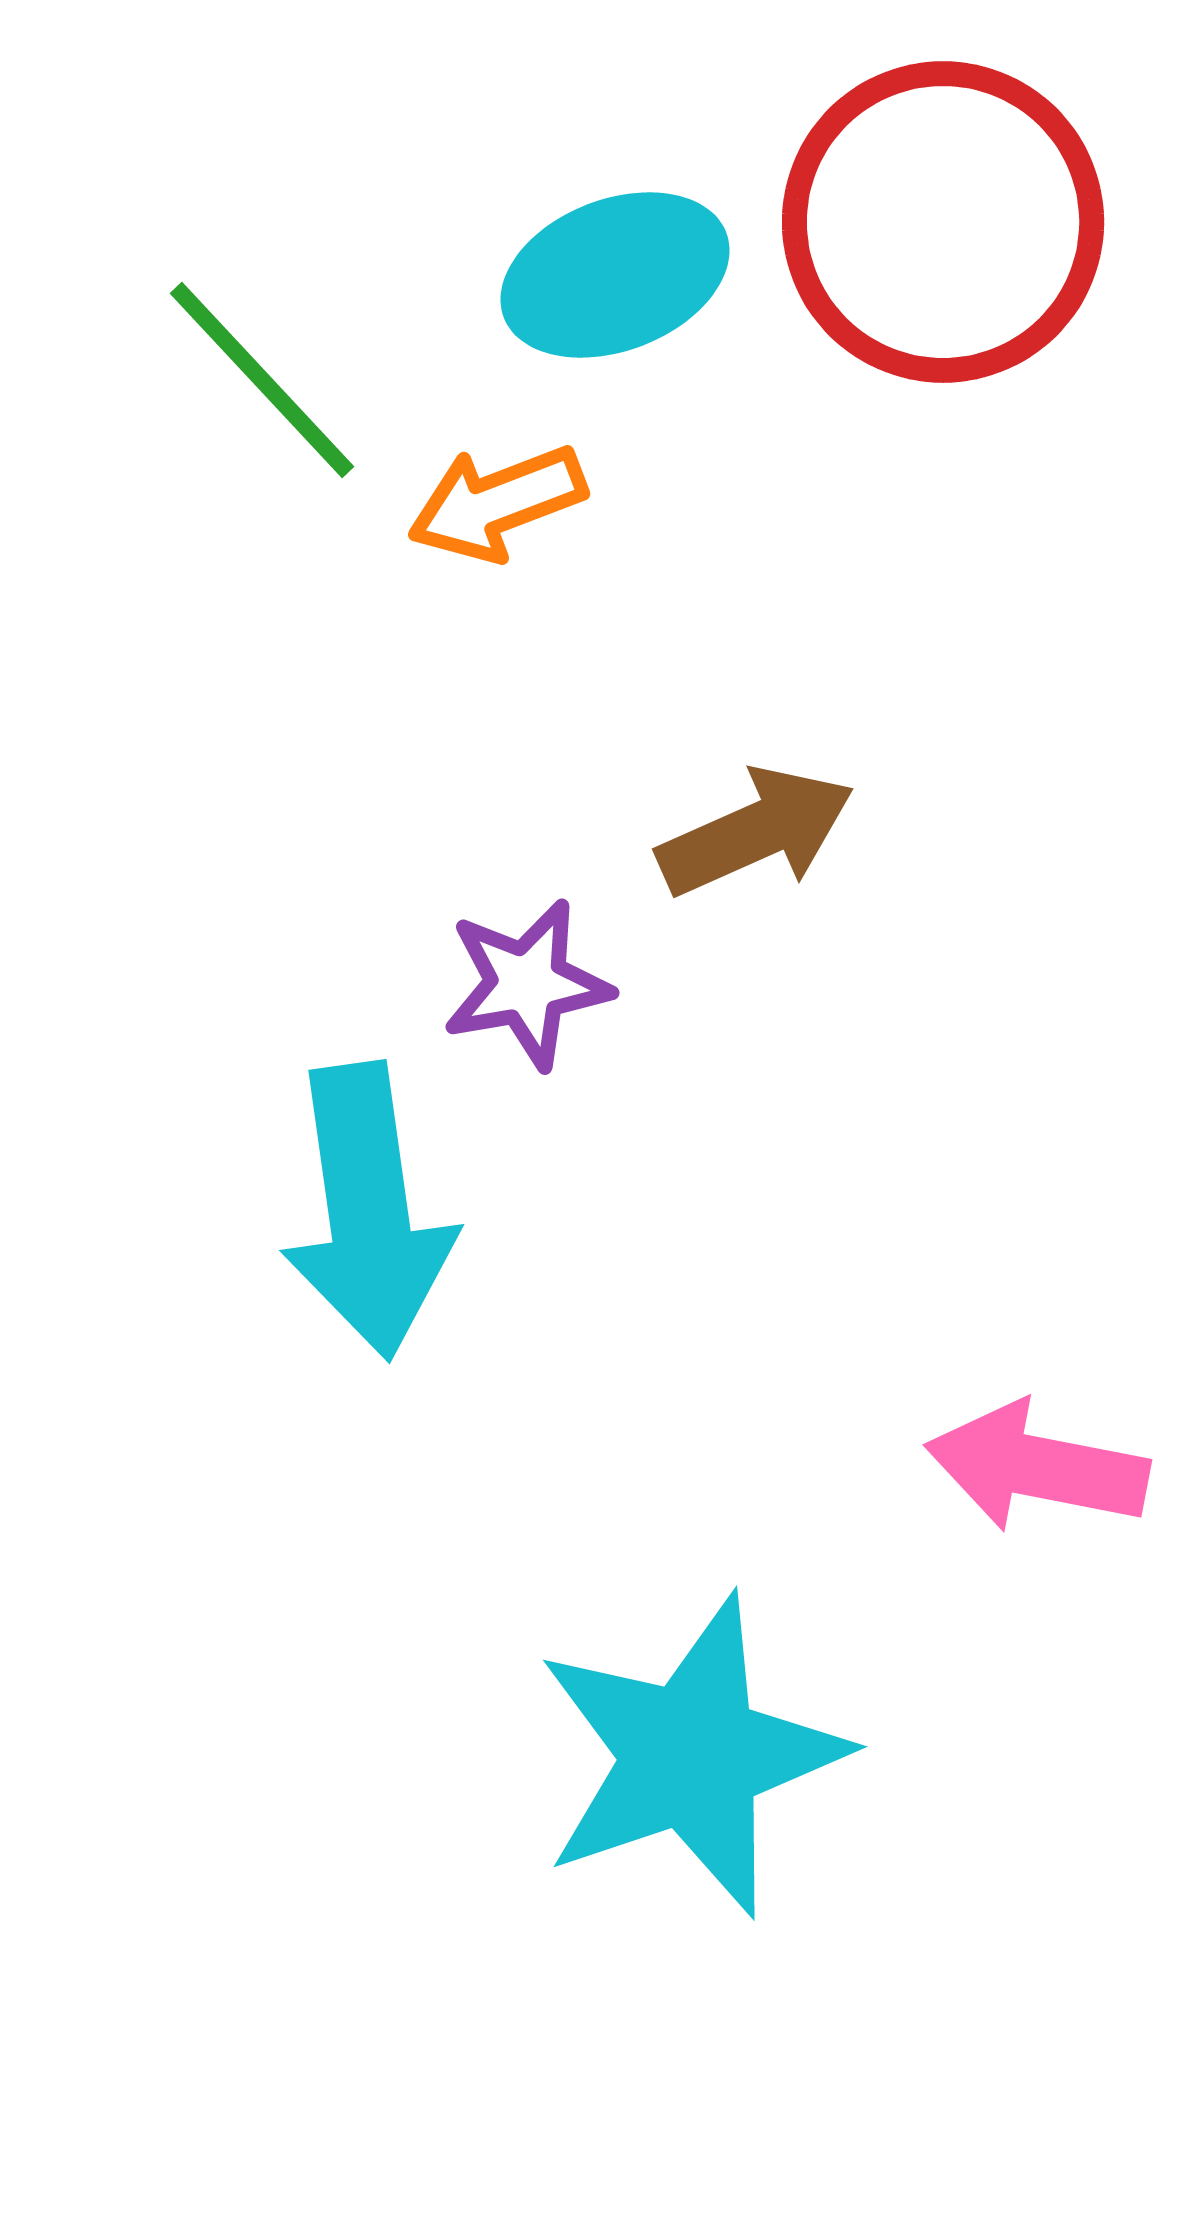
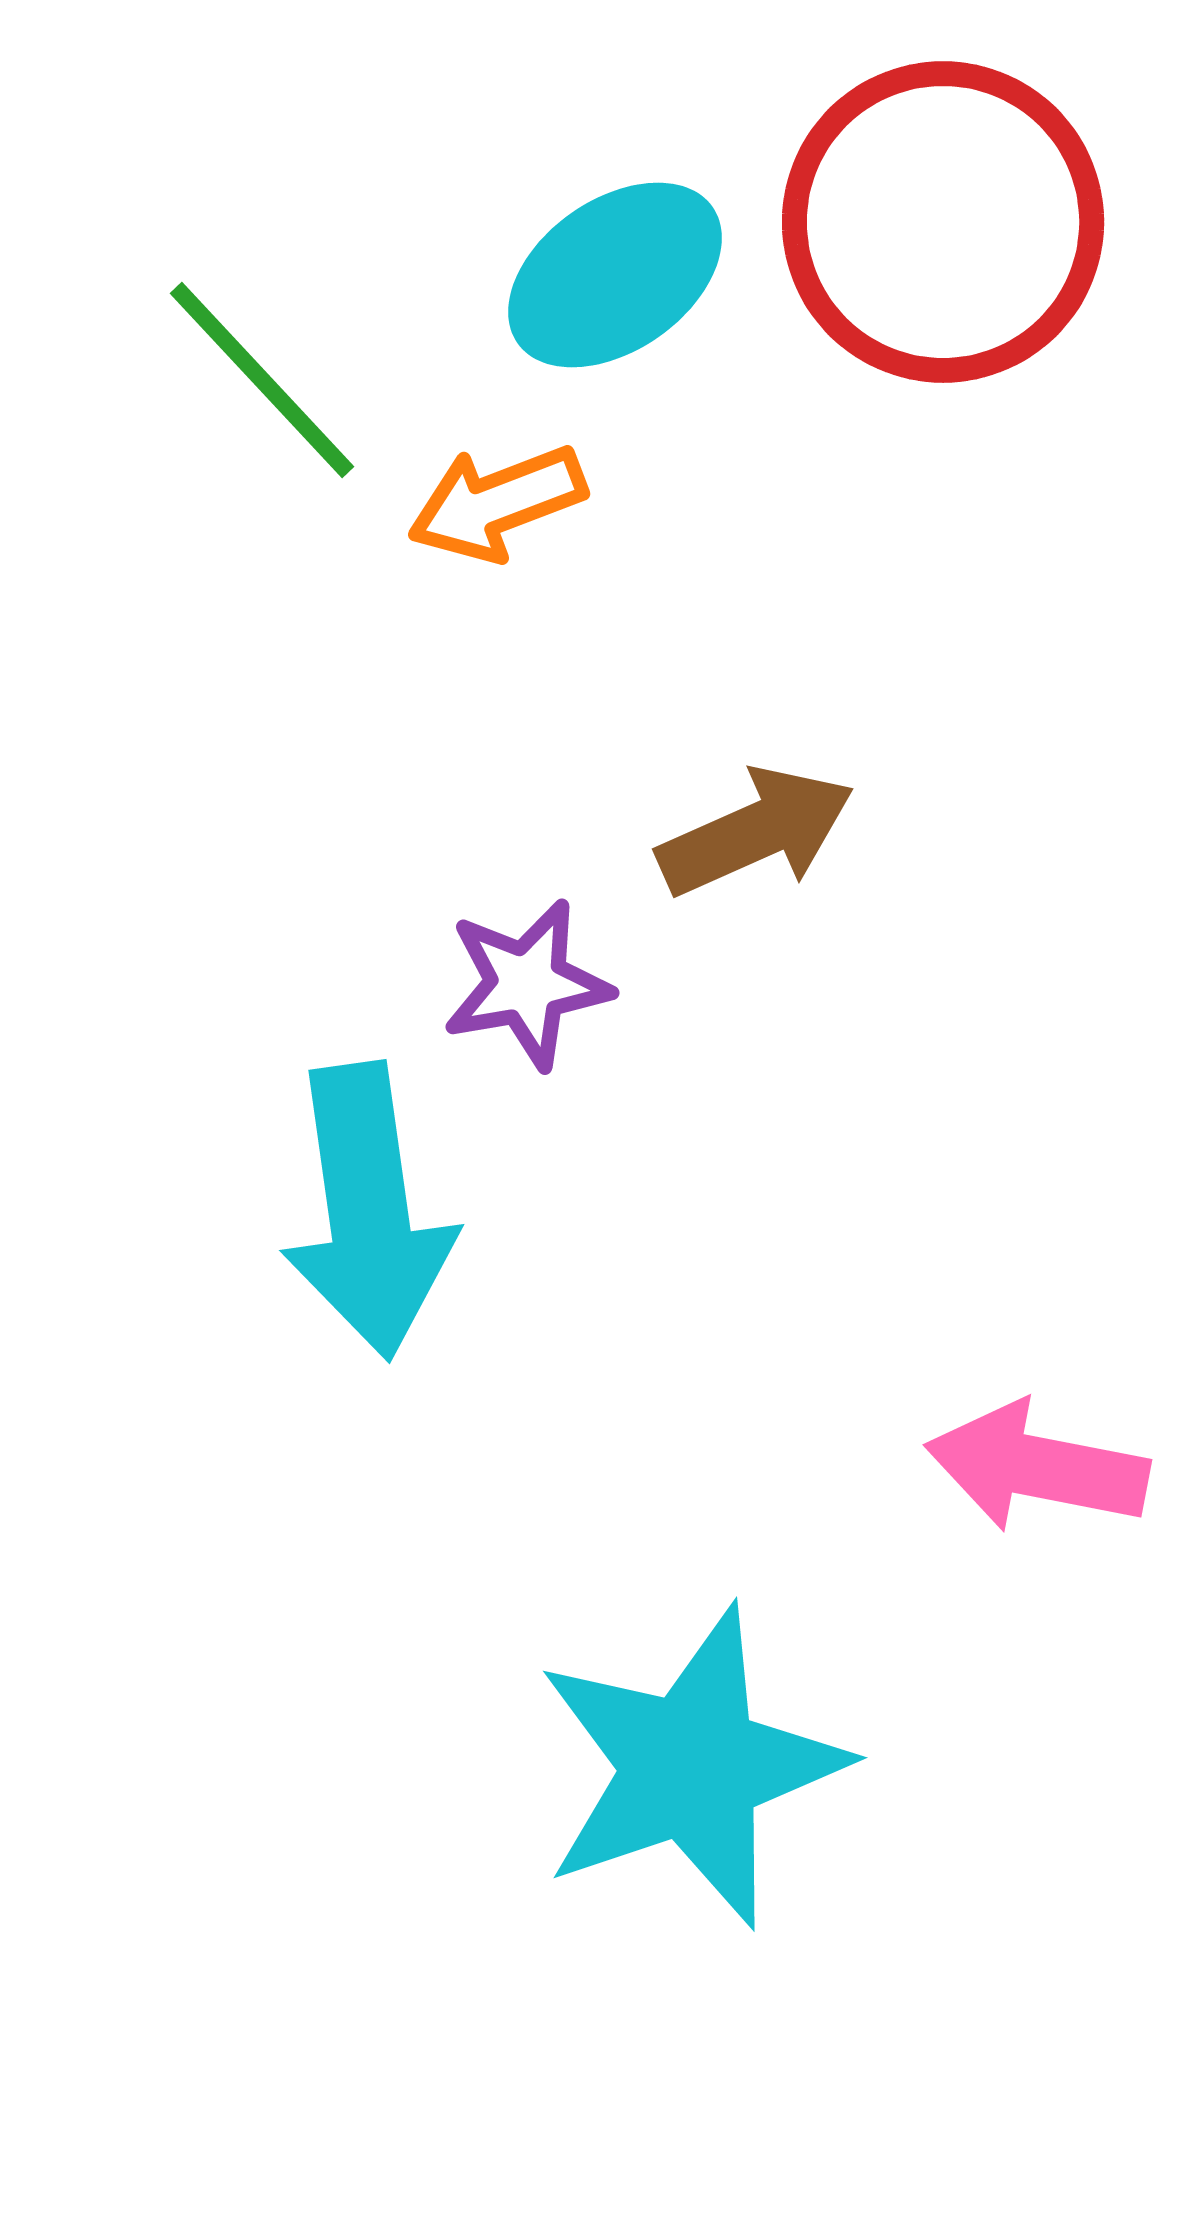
cyan ellipse: rotated 14 degrees counterclockwise
cyan star: moved 11 px down
